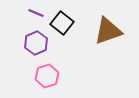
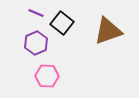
pink hexagon: rotated 20 degrees clockwise
